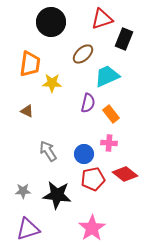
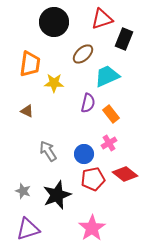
black circle: moved 3 px right
yellow star: moved 2 px right
pink cross: rotated 35 degrees counterclockwise
gray star: rotated 21 degrees clockwise
black star: rotated 28 degrees counterclockwise
